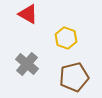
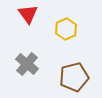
red triangle: rotated 25 degrees clockwise
yellow hexagon: moved 9 px up; rotated 15 degrees clockwise
